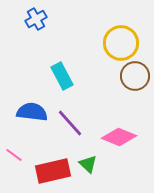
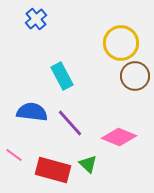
blue cross: rotated 10 degrees counterclockwise
red rectangle: moved 1 px up; rotated 28 degrees clockwise
